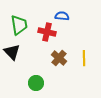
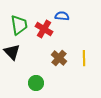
red cross: moved 3 px left, 3 px up; rotated 18 degrees clockwise
